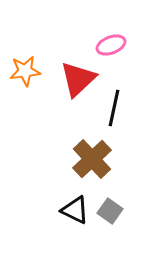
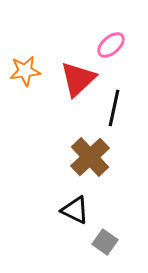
pink ellipse: rotated 20 degrees counterclockwise
brown cross: moved 2 px left, 2 px up
gray square: moved 5 px left, 31 px down
